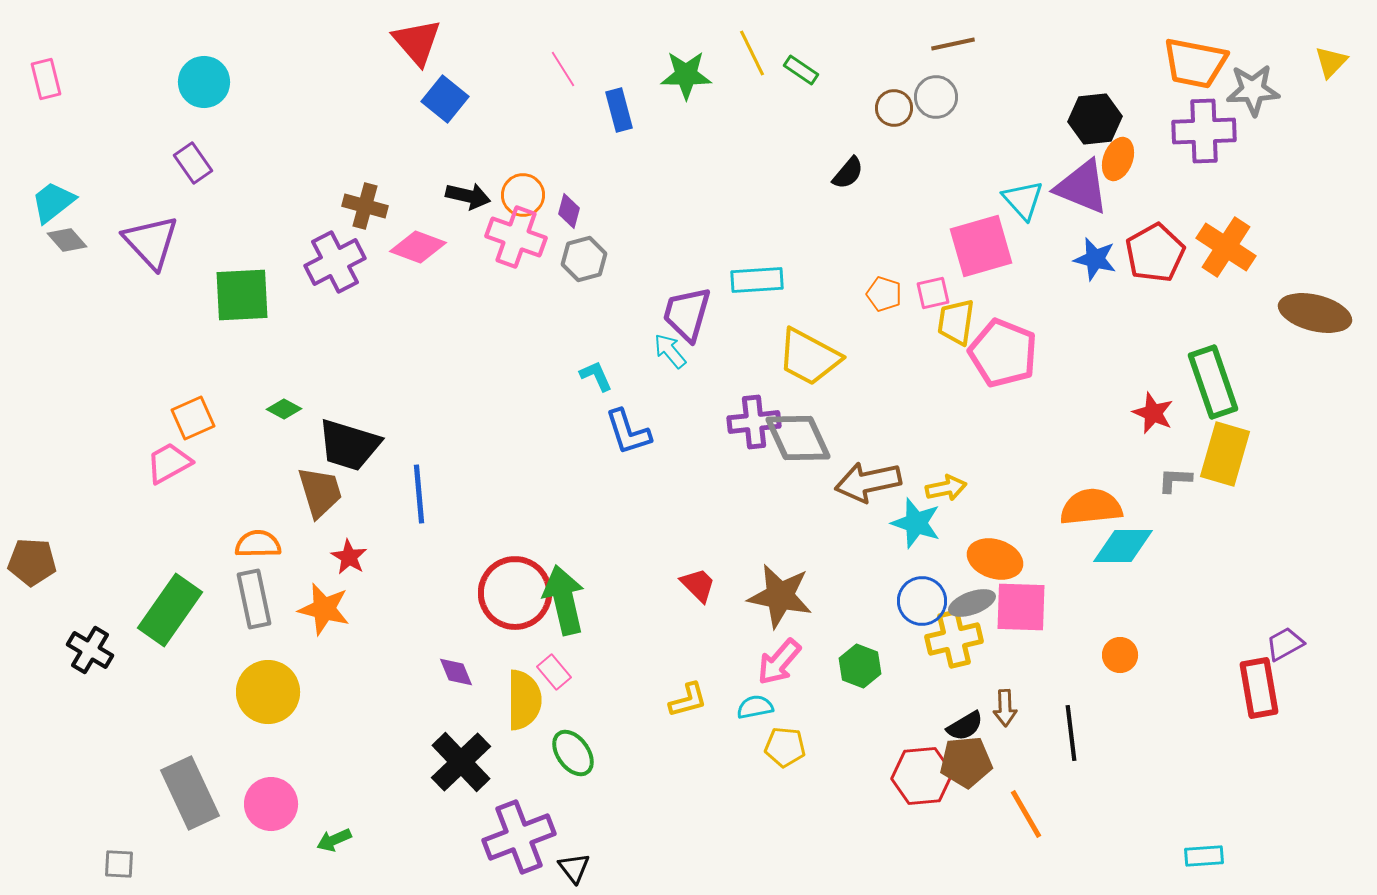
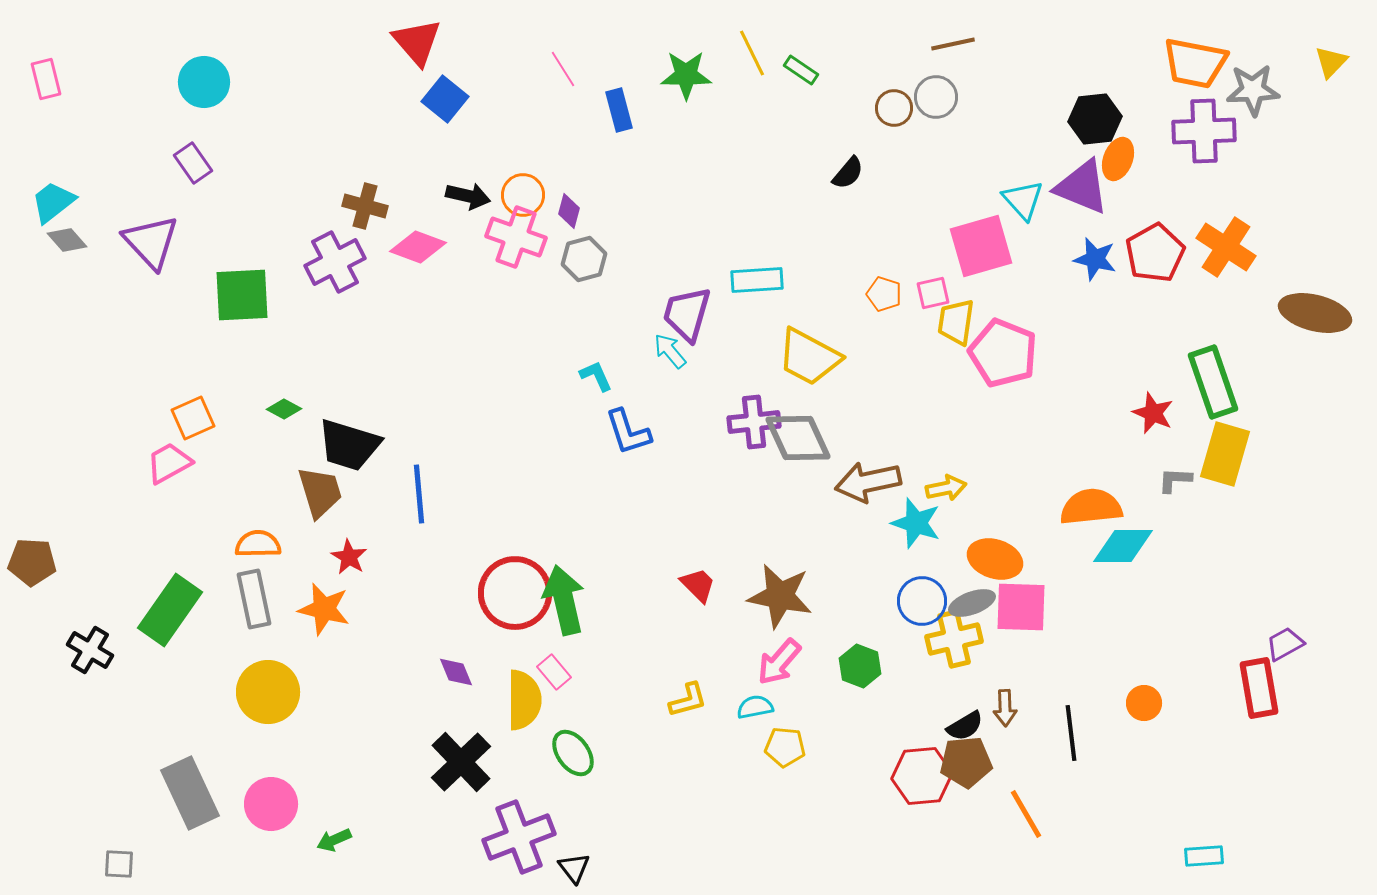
orange circle at (1120, 655): moved 24 px right, 48 px down
